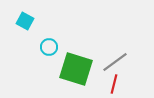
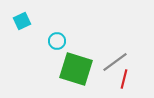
cyan square: moved 3 px left; rotated 36 degrees clockwise
cyan circle: moved 8 px right, 6 px up
red line: moved 10 px right, 5 px up
